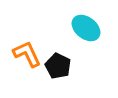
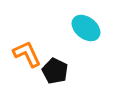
black pentagon: moved 3 px left, 5 px down
